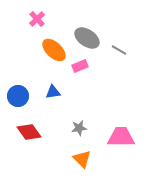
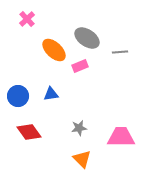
pink cross: moved 10 px left
gray line: moved 1 px right, 2 px down; rotated 35 degrees counterclockwise
blue triangle: moved 2 px left, 2 px down
